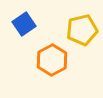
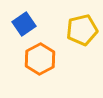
orange hexagon: moved 12 px left, 1 px up
